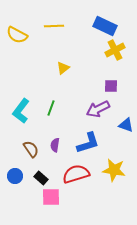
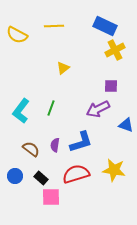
blue L-shape: moved 7 px left, 1 px up
brown semicircle: rotated 18 degrees counterclockwise
